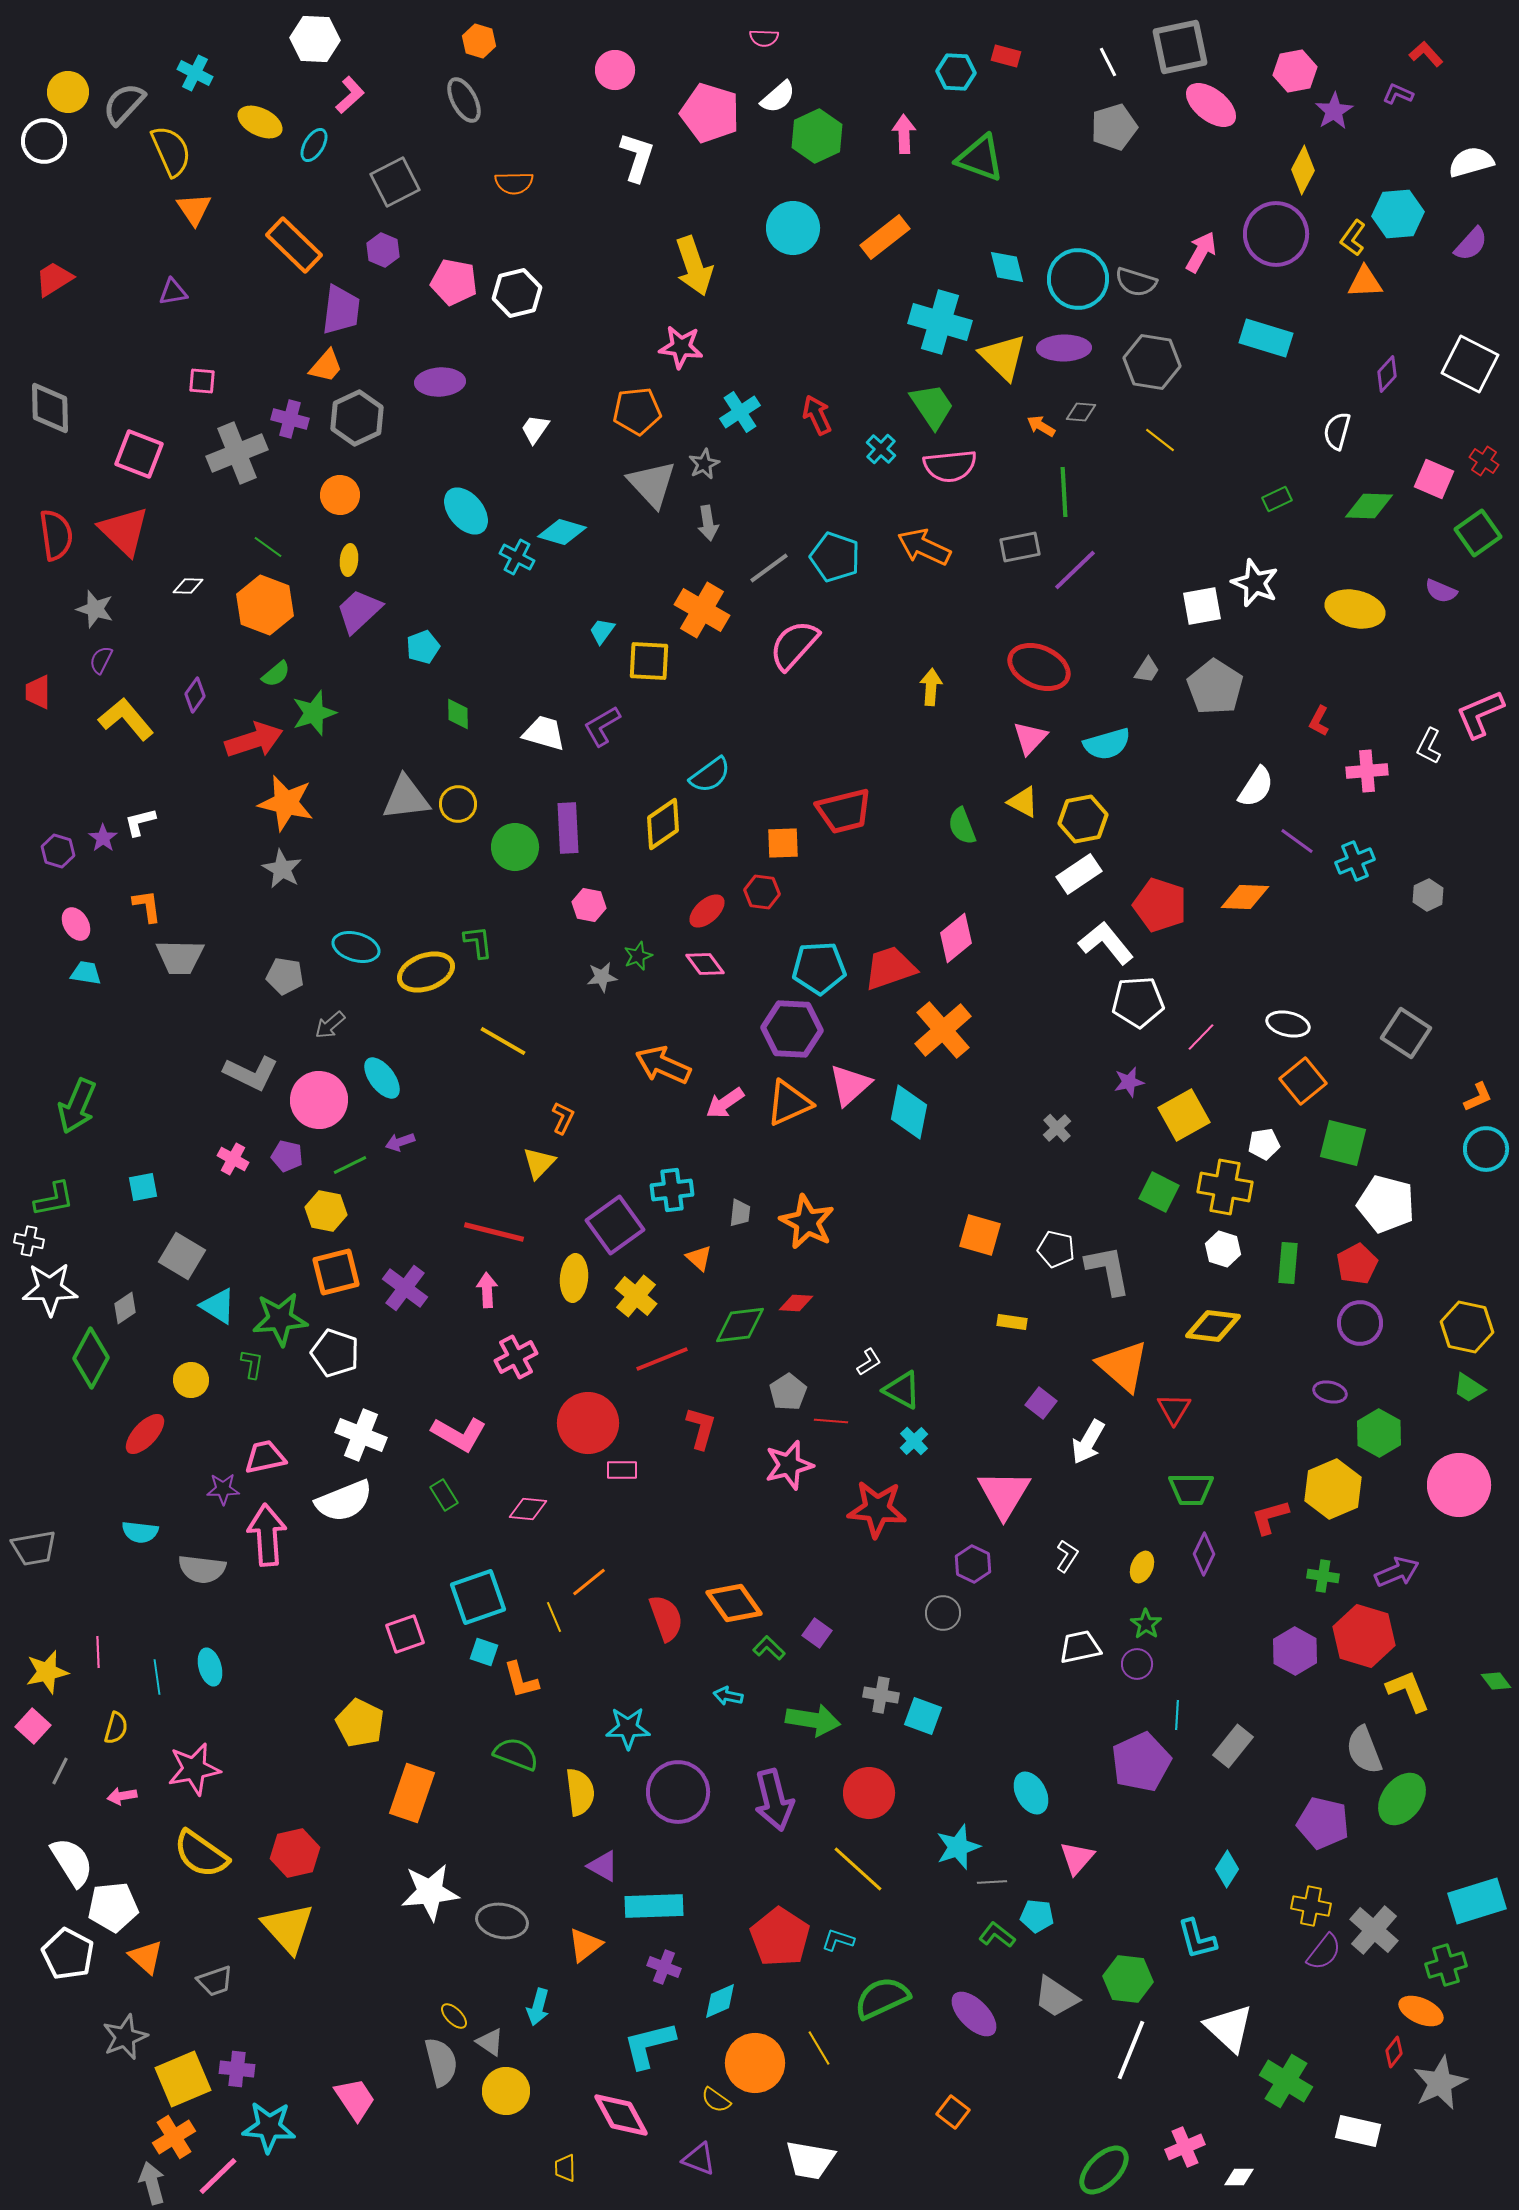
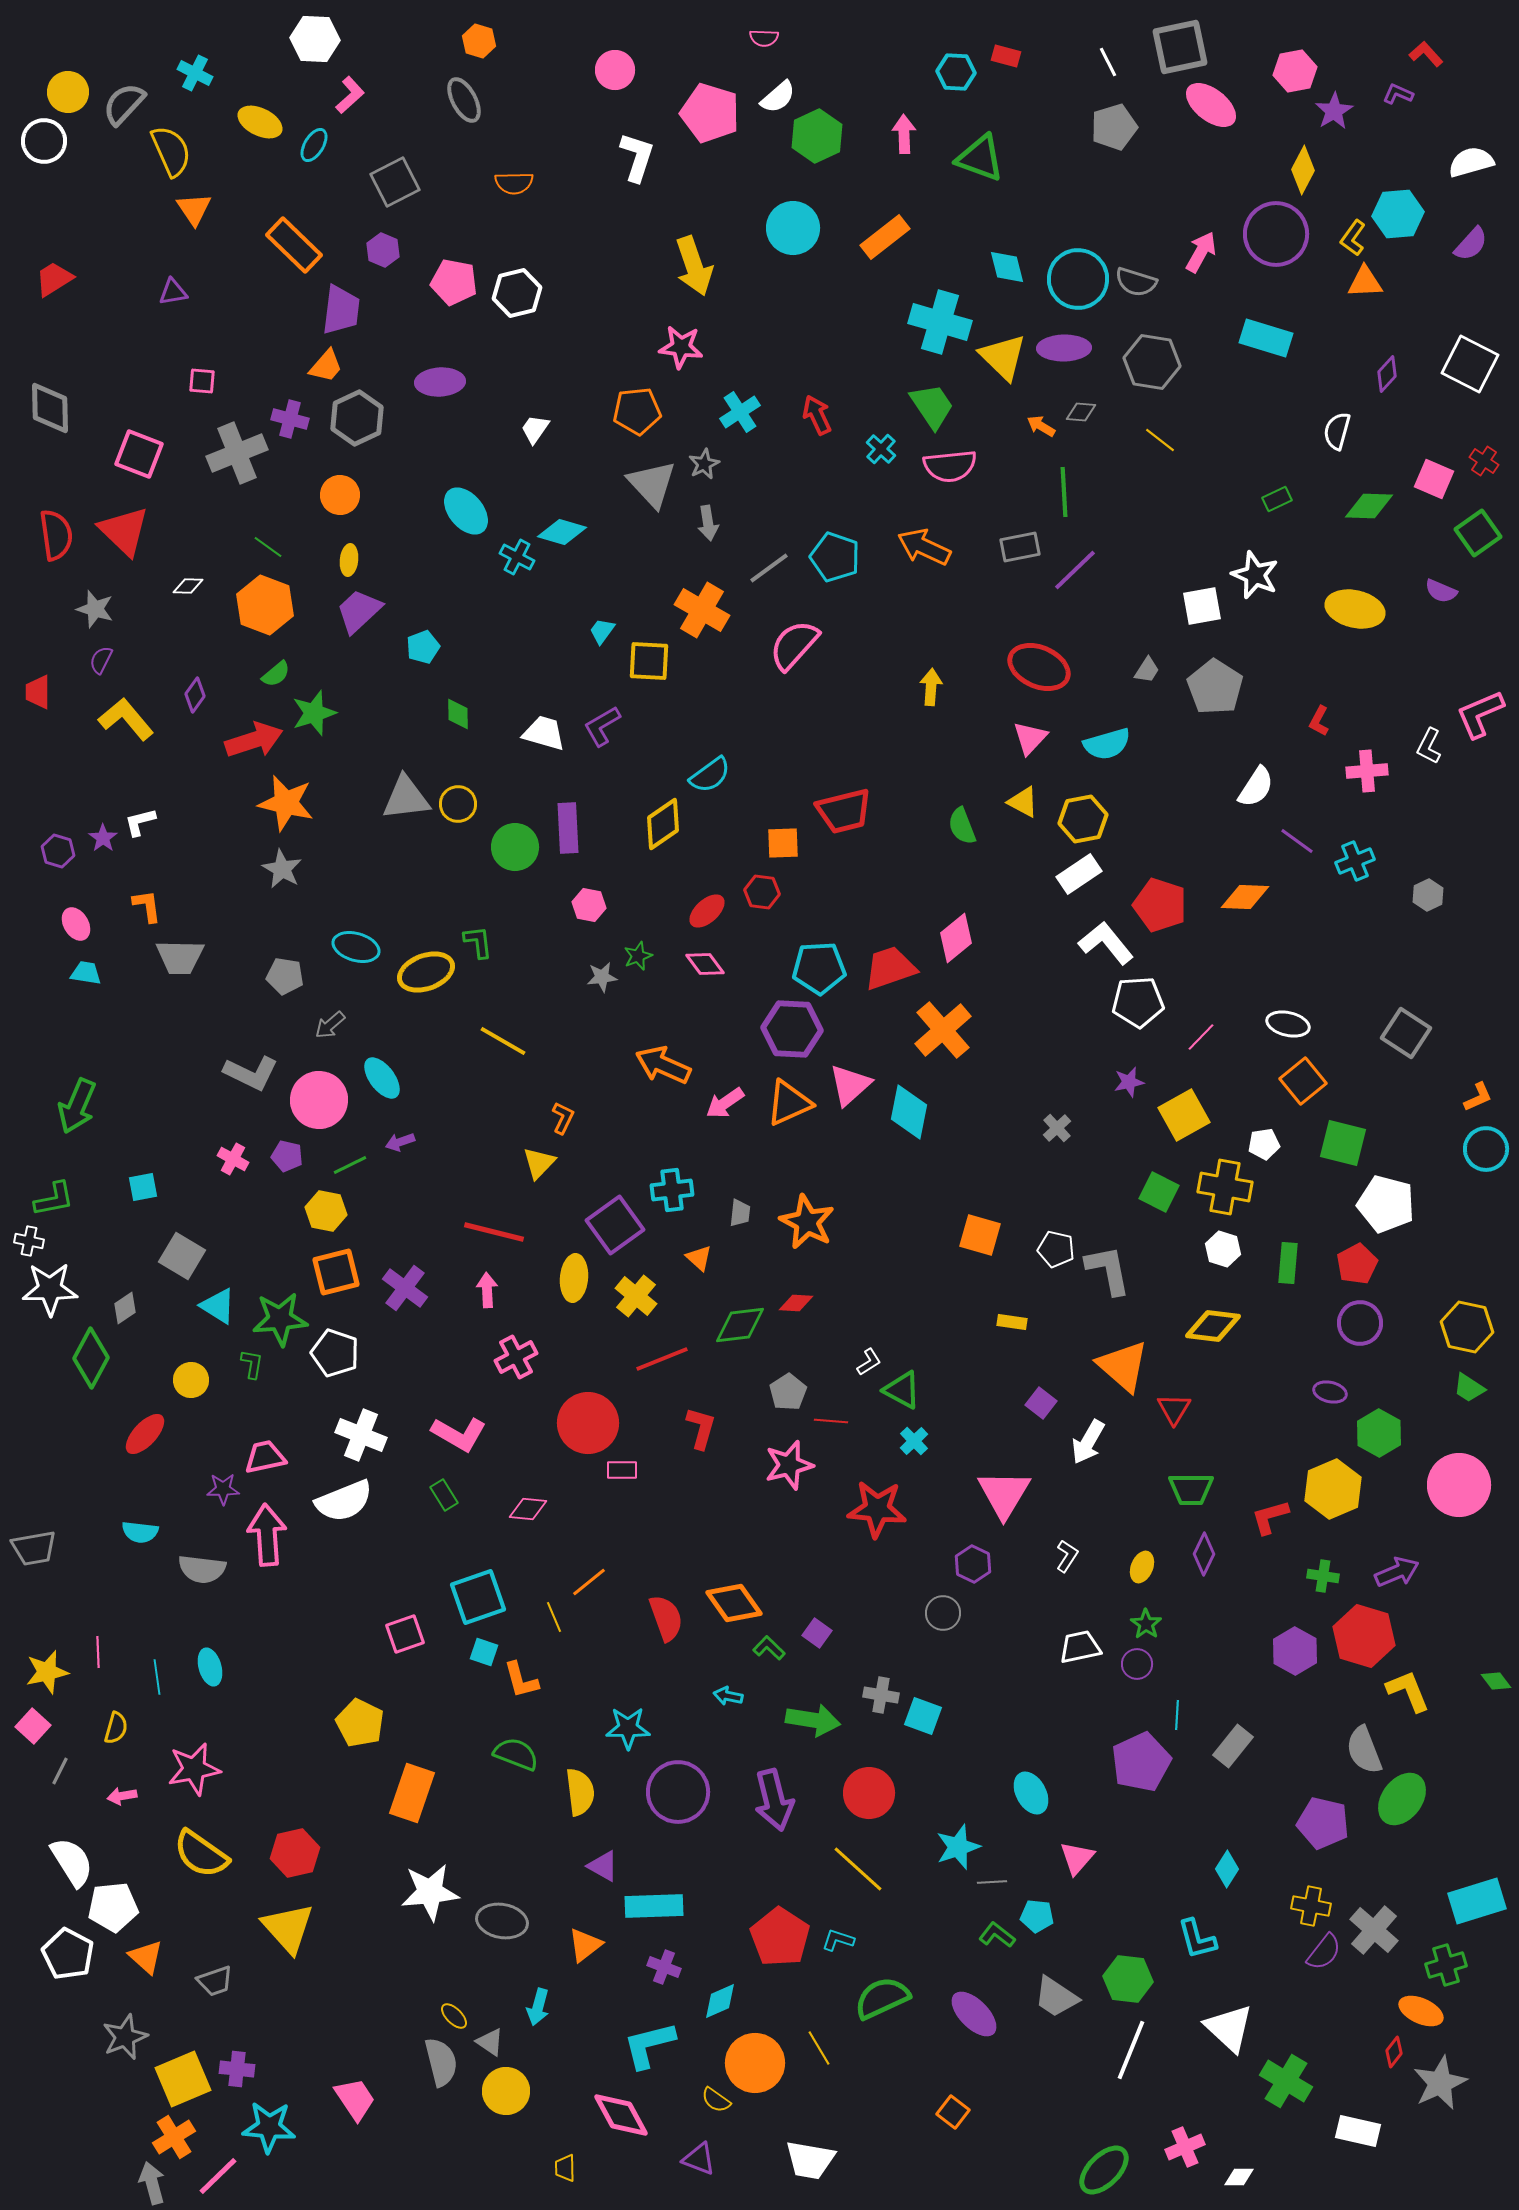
white star at (1255, 583): moved 8 px up
